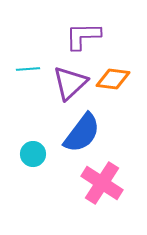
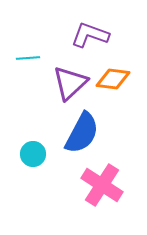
purple L-shape: moved 7 px right, 1 px up; rotated 21 degrees clockwise
cyan line: moved 11 px up
blue semicircle: rotated 9 degrees counterclockwise
pink cross: moved 2 px down
